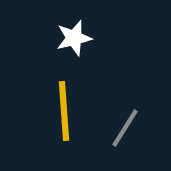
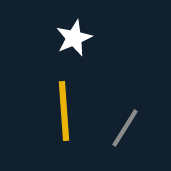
white star: rotated 9 degrees counterclockwise
